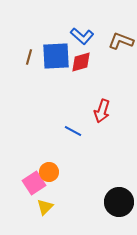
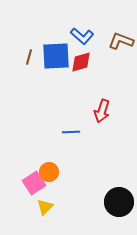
blue line: moved 2 px left, 1 px down; rotated 30 degrees counterclockwise
